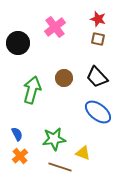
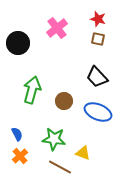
pink cross: moved 2 px right, 1 px down
brown circle: moved 23 px down
blue ellipse: rotated 16 degrees counterclockwise
green star: rotated 15 degrees clockwise
brown line: rotated 10 degrees clockwise
